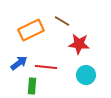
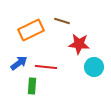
brown line: rotated 14 degrees counterclockwise
cyan circle: moved 8 px right, 8 px up
